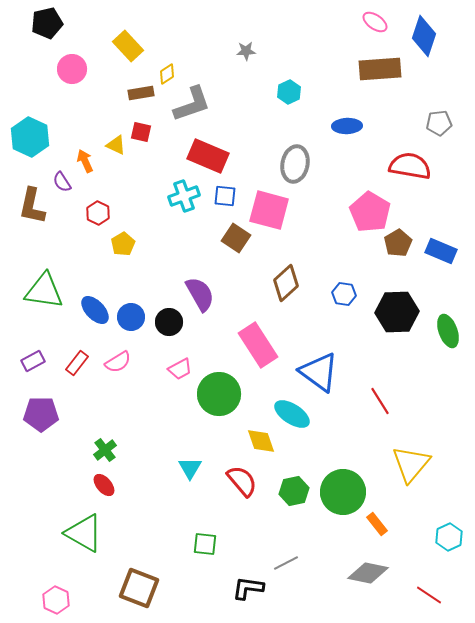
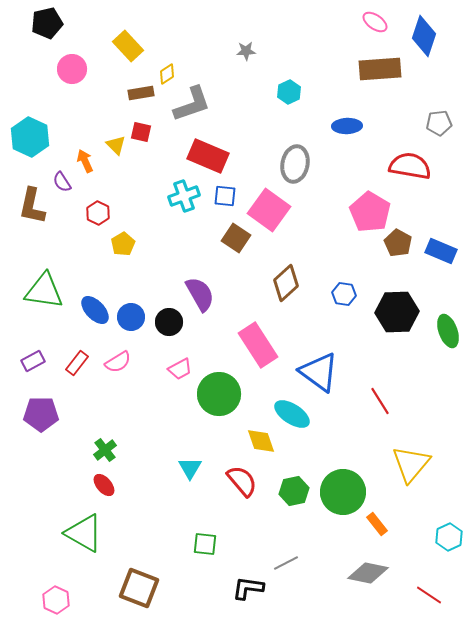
yellow triangle at (116, 145): rotated 20 degrees clockwise
pink square at (269, 210): rotated 21 degrees clockwise
brown pentagon at (398, 243): rotated 12 degrees counterclockwise
